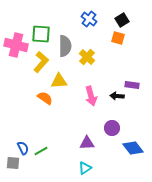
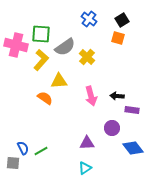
gray semicircle: moved 1 px down; rotated 55 degrees clockwise
yellow L-shape: moved 2 px up
purple rectangle: moved 25 px down
